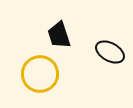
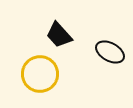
black trapezoid: rotated 24 degrees counterclockwise
